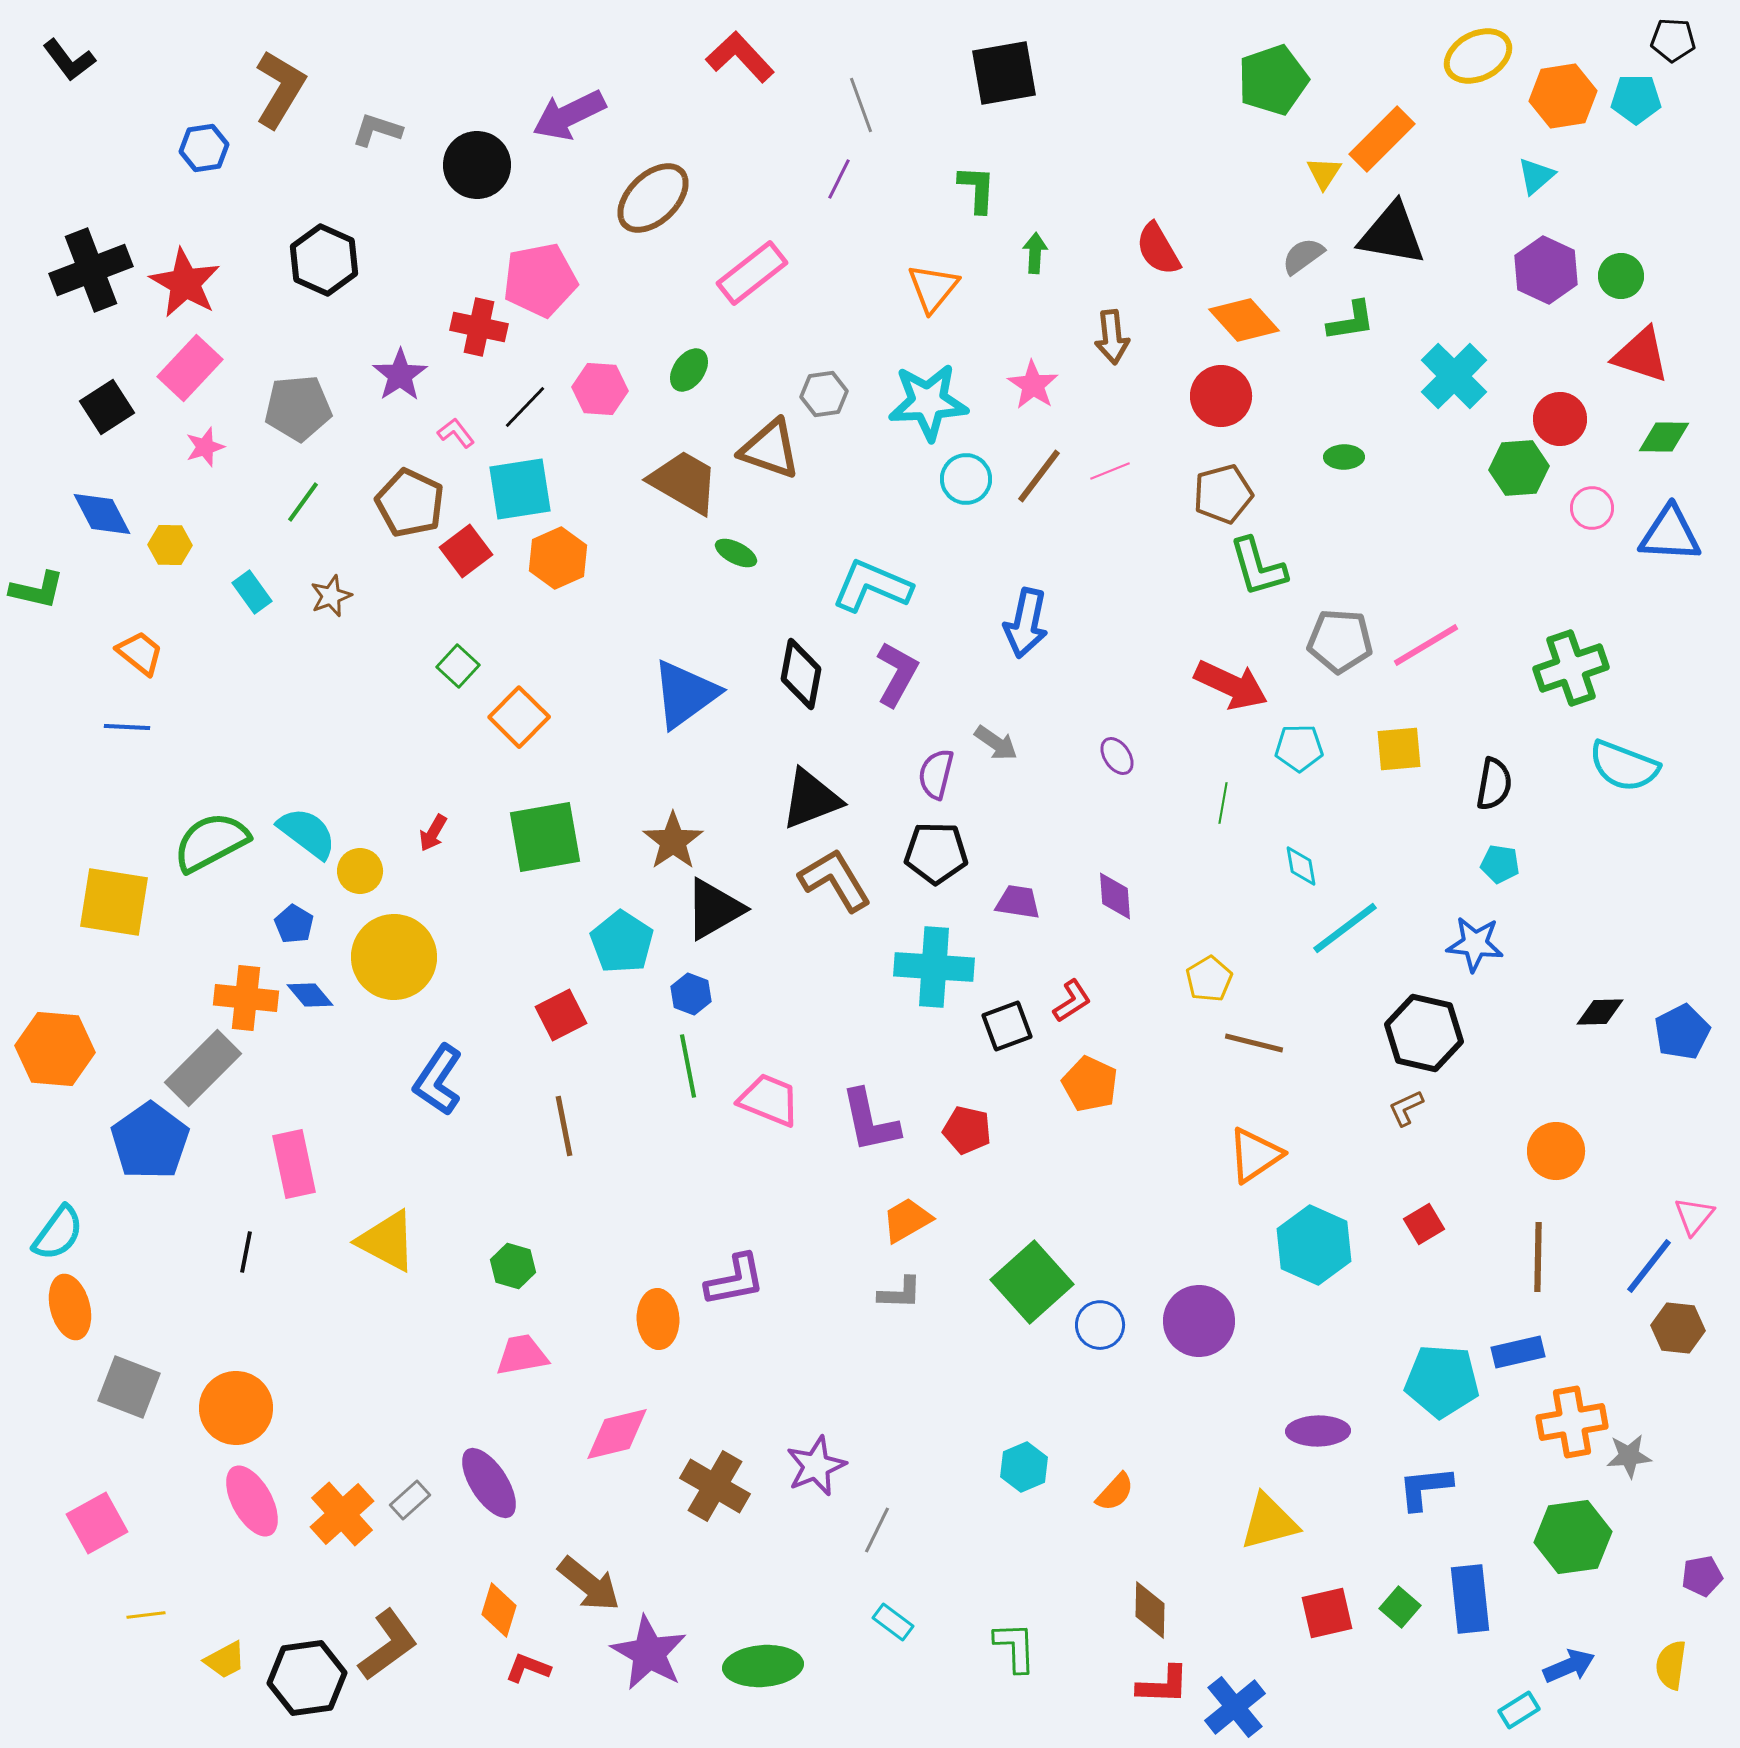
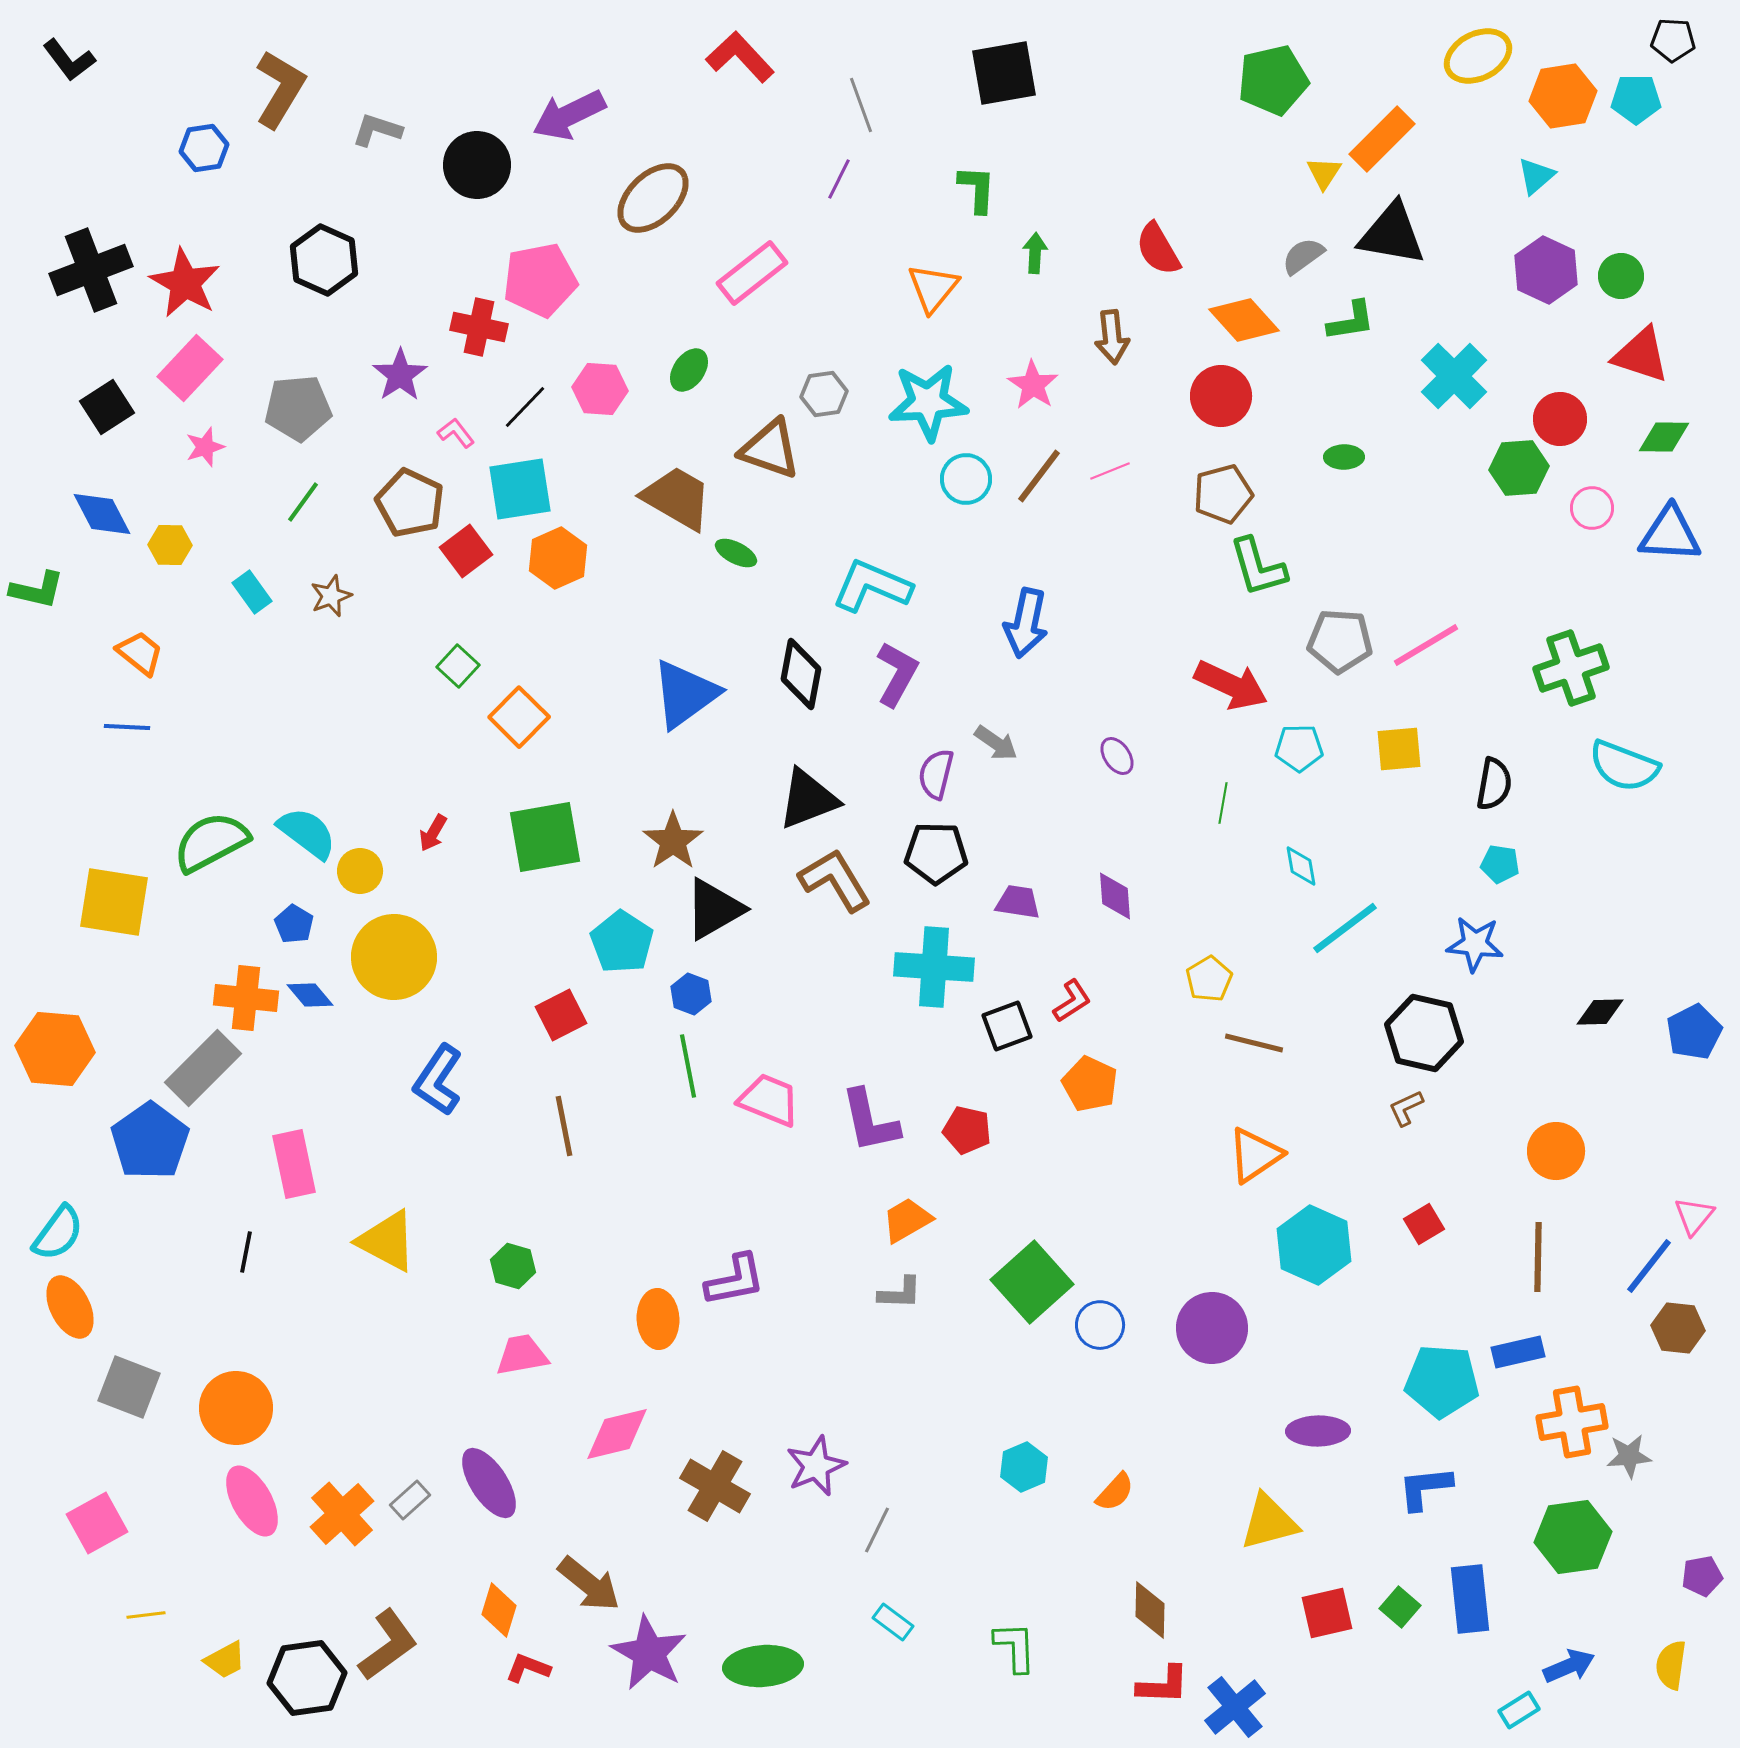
green pentagon at (1273, 80): rotated 6 degrees clockwise
brown trapezoid at (684, 482): moved 7 px left, 16 px down
black triangle at (811, 799): moved 3 px left
blue pentagon at (1682, 1032): moved 12 px right
orange ellipse at (70, 1307): rotated 12 degrees counterclockwise
purple circle at (1199, 1321): moved 13 px right, 7 px down
